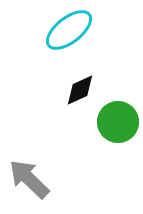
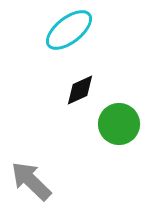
green circle: moved 1 px right, 2 px down
gray arrow: moved 2 px right, 2 px down
